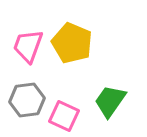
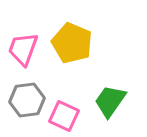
pink trapezoid: moved 5 px left, 3 px down
